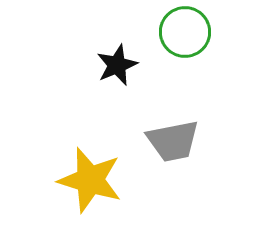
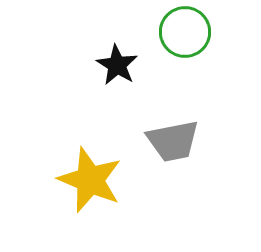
black star: rotated 18 degrees counterclockwise
yellow star: rotated 6 degrees clockwise
